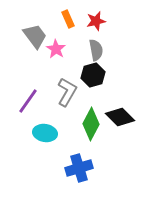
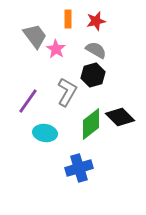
orange rectangle: rotated 24 degrees clockwise
gray semicircle: rotated 50 degrees counterclockwise
green diamond: rotated 24 degrees clockwise
